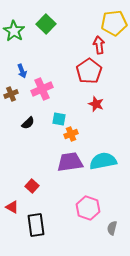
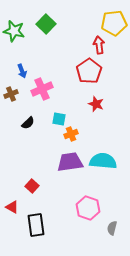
green star: rotated 20 degrees counterclockwise
cyan semicircle: rotated 16 degrees clockwise
